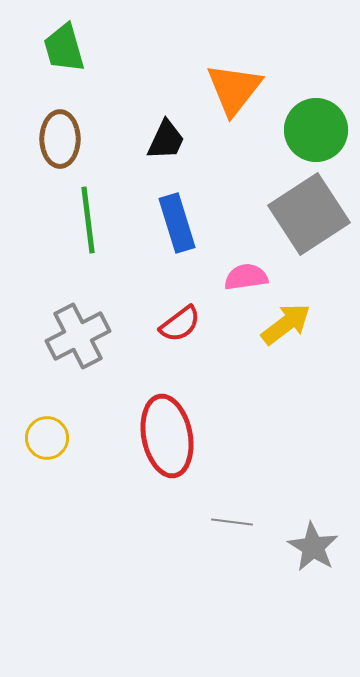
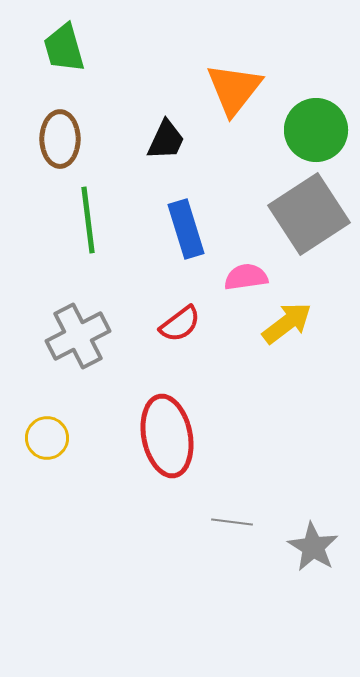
blue rectangle: moved 9 px right, 6 px down
yellow arrow: moved 1 px right, 1 px up
